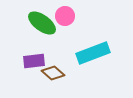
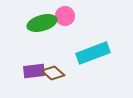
green ellipse: rotated 52 degrees counterclockwise
purple rectangle: moved 10 px down
